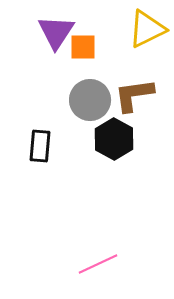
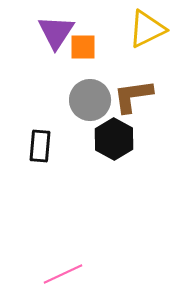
brown L-shape: moved 1 px left, 1 px down
pink line: moved 35 px left, 10 px down
